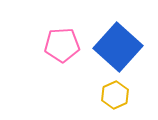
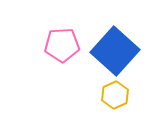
blue square: moved 3 px left, 4 px down
